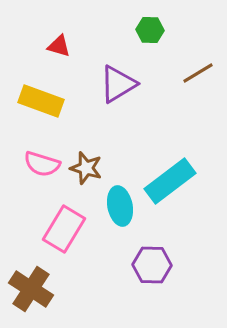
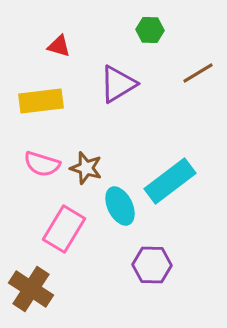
yellow rectangle: rotated 27 degrees counterclockwise
cyan ellipse: rotated 15 degrees counterclockwise
